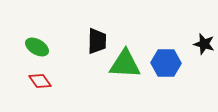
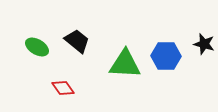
black trapezoid: moved 20 px left; rotated 52 degrees counterclockwise
blue hexagon: moved 7 px up
red diamond: moved 23 px right, 7 px down
